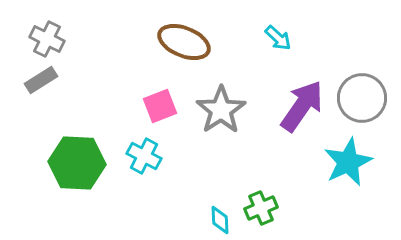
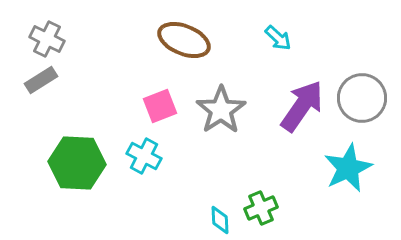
brown ellipse: moved 2 px up
cyan star: moved 6 px down
